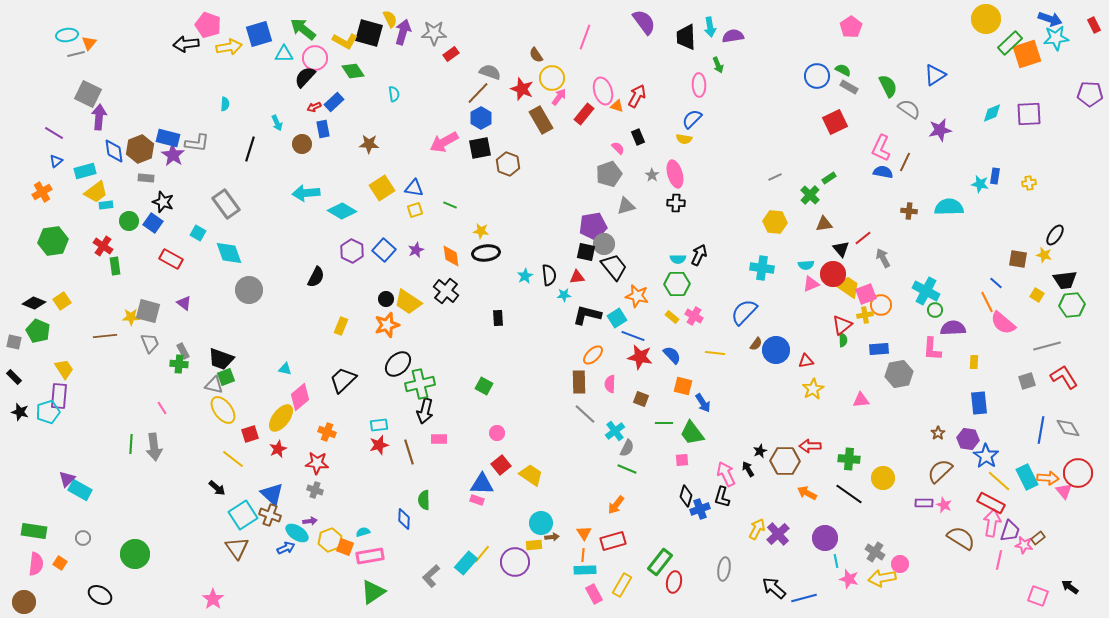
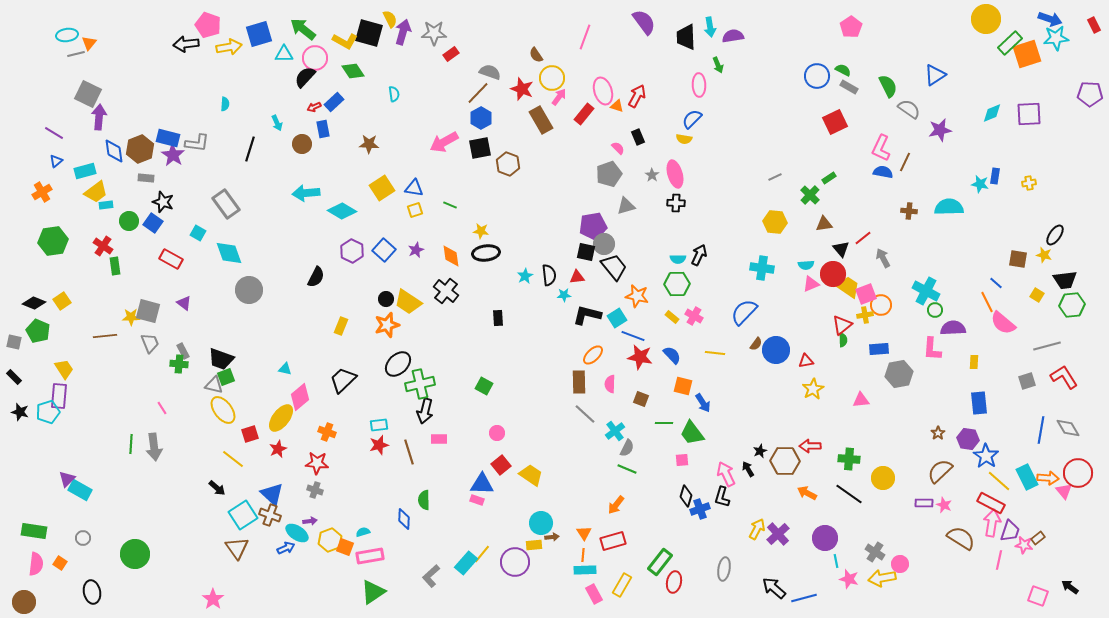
black ellipse at (100, 595): moved 8 px left, 3 px up; rotated 50 degrees clockwise
